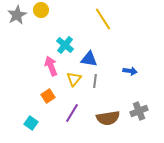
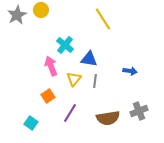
purple line: moved 2 px left
